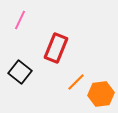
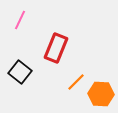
orange hexagon: rotated 10 degrees clockwise
